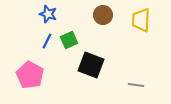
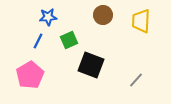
blue star: moved 3 px down; rotated 24 degrees counterclockwise
yellow trapezoid: moved 1 px down
blue line: moved 9 px left
pink pentagon: rotated 12 degrees clockwise
gray line: moved 5 px up; rotated 56 degrees counterclockwise
